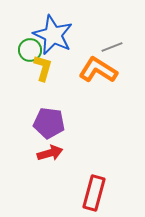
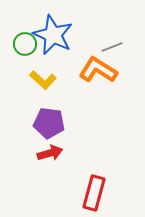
green circle: moved 5 px left, 6 px up
yellow L-shape: moved 12 px down; rotated 116 degrees clockwise
